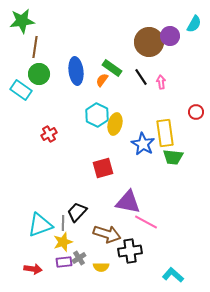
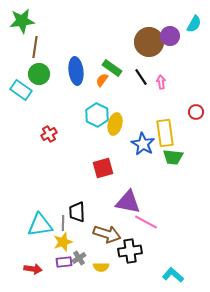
black trapezoid: rotated 45 degrees counterclockwise
cyan triangle: rotated 12 degrees clockwise
